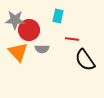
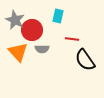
gray star: rotated 24 degrees clockwise
red circle: moved 3 px right
